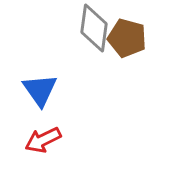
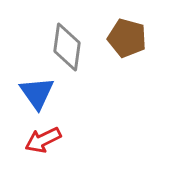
gray diamond: moved 27 px left, 19 px down
blue triangle: moved 3 px left, 3 px down
